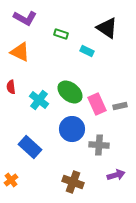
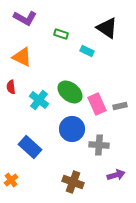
orange triangle: moved 2 px right, 5 px down
